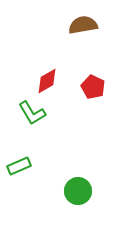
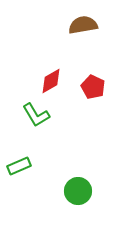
red diamond: moved 4 px right
green L-shape: moved 4 px right, 2 px down
